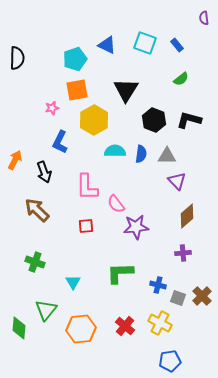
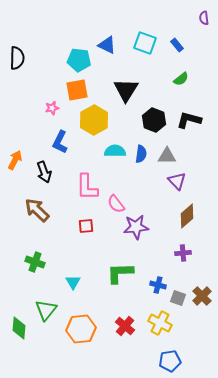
cyan pentagon: moved 4 px right, 1 px down; rotated 25 degrees clockwise
